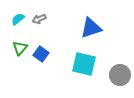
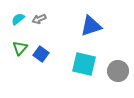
blue triangle: moved 2 px up
gray circle: moved 2 px left, 4 px up
